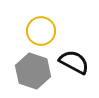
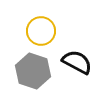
black semicircle: moved 3 px right
